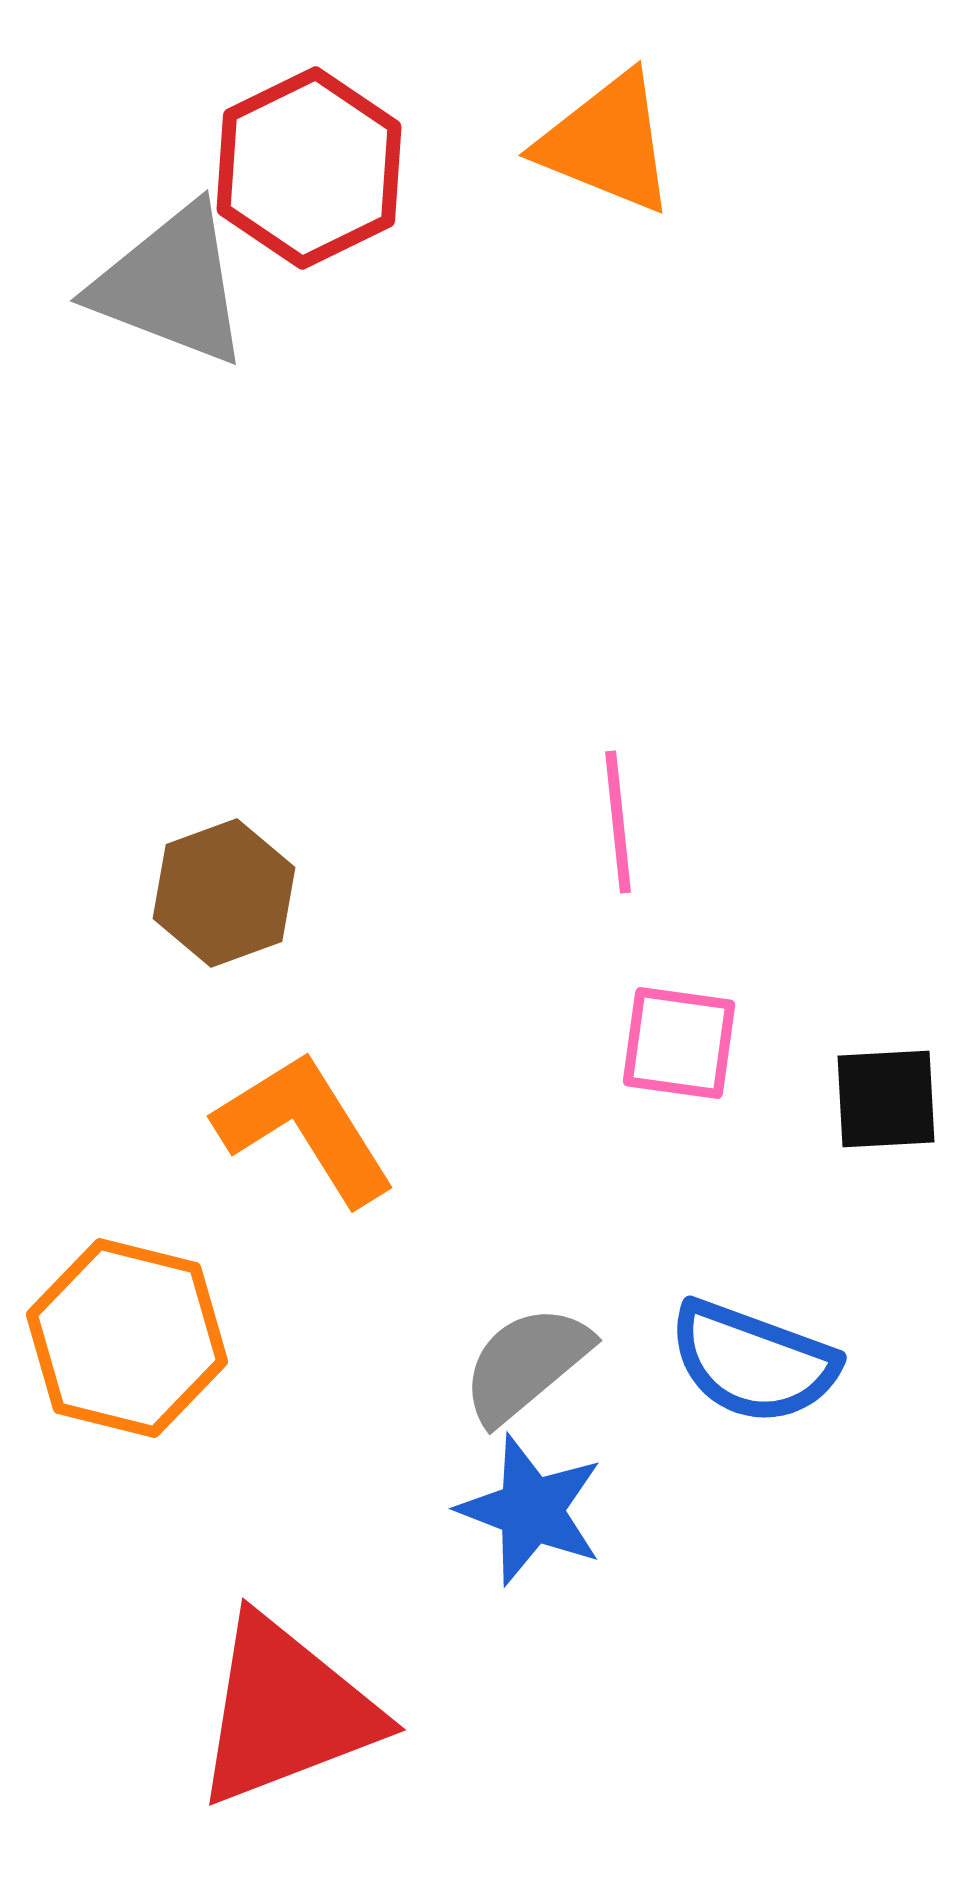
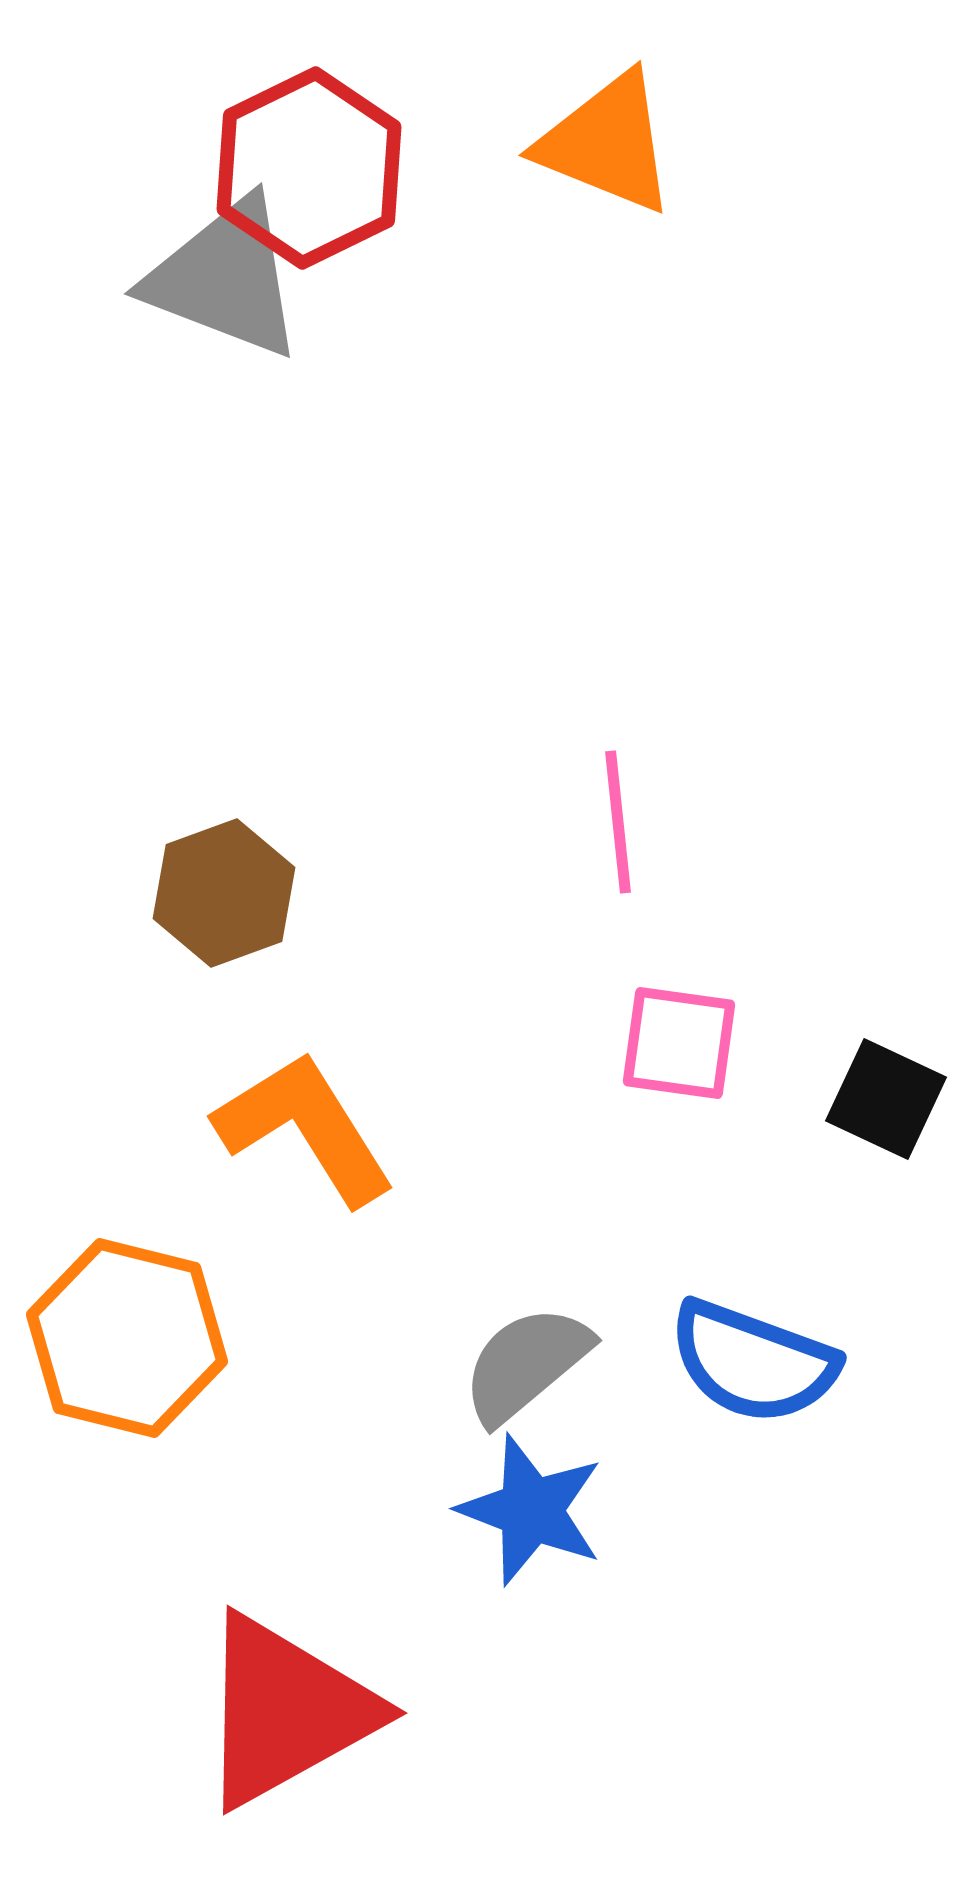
gray triangle: moved 54 px right, 7 px up
black square: rotated 28 degrees clockwise
red triangle: rotated 8 degrees counterclockwise
